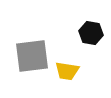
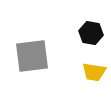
yellow trapezoid: moved 27 px right, 1 px down
